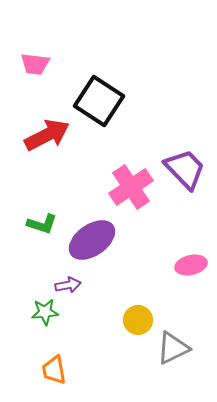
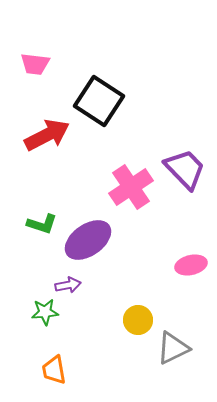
purple ellipse: moved 4 px left
